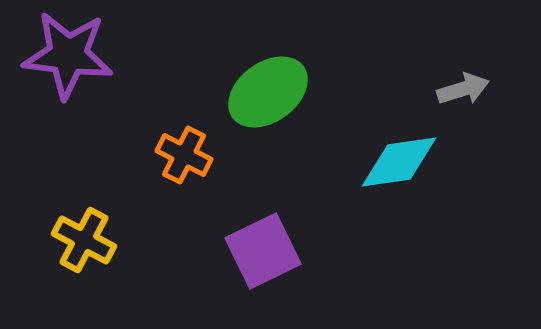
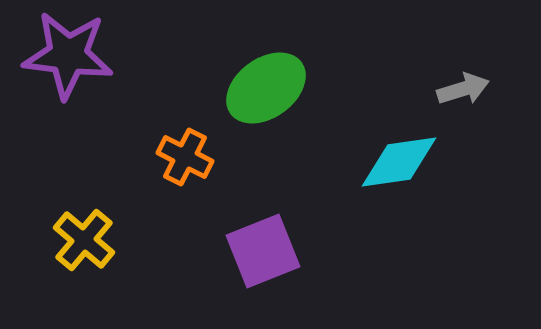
green ellipse: moved 2 px left, 4 px up
orange cross: moved 1 px right, 2 px down
yellow cross: rotated 12 degrees clockwise
purple square: rotated 4 degrees clockwise
